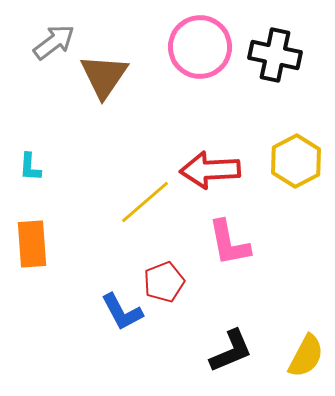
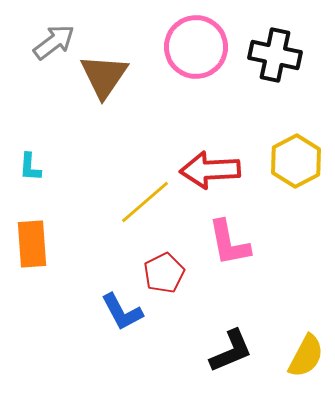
pink circle: moved 4 px left
red pentagon: moved 9 px up; rotated 6 degrees counterclockwise
